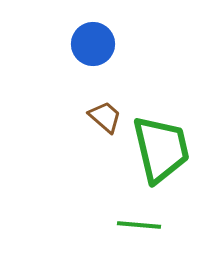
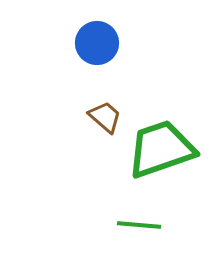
blue circle: moved 4 px right, 1 px up
green trapezoid: rotated 96 degrees counterclockwise
